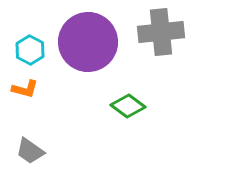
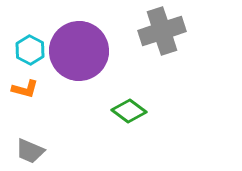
gray cross: moved 1 px right, 1 px up; rotated 12 degrees counterclockwise
purple circle: moved 9 px left, 9 px down
green diamond: moved 1 px right, 5 px down
gray trapezoid: rotated 12 degrees counterclockwise
